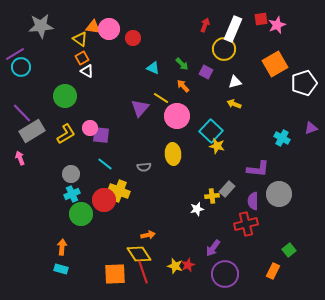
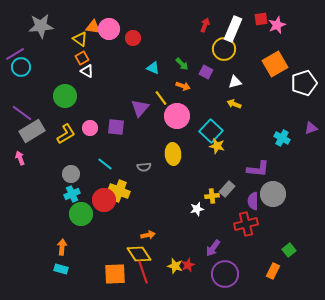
orange arrow at (183, 86): rotated 152 degrees clockwise
yellow line at (161, 98): rotated 21 degrees clockwise
purple line at (22, 113): rotated 10 degrees counterclockwise
purple square at (101, 135): moved 15 px right, 8 px up
gray circle at (279, 194): moved 6 px left
